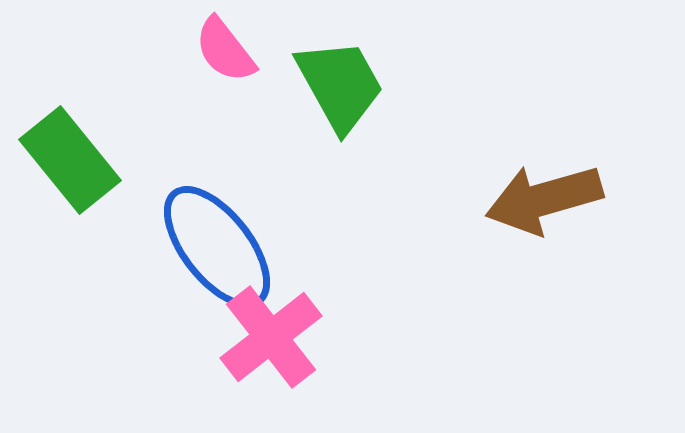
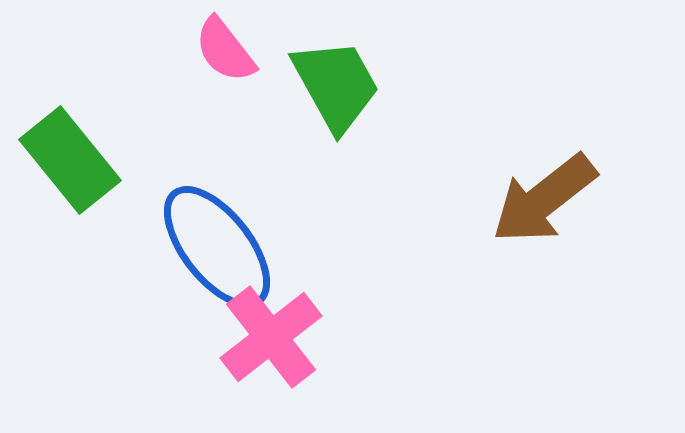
green trapezoid: moved 4 px left
brown arrow: rotated 22 degrees counterclockwise
